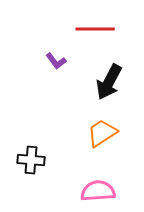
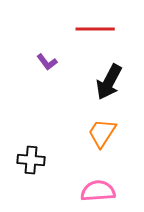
purple L-shape: moved 9 px left, 1 px down
orange trapezoid: rotated 24 degrees counterclockwise
